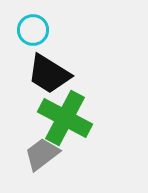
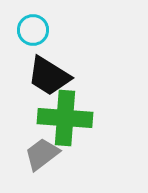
black trapezoid: moved 2 px down
green cross: rotated 24 degrees counterclockwise
